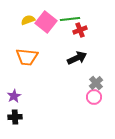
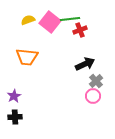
pink square: moved 4 px right
black arrow: moved 8 px right, 6 px down
gray cross: moved 2 px up
pink circle: moved 1 px left, 1 px up
